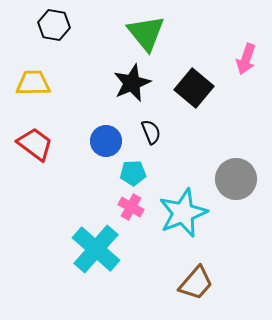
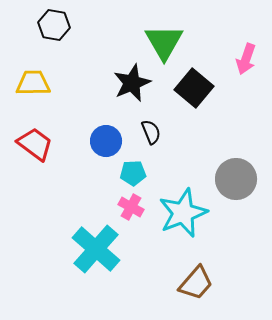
green triangle: moved 18 px right, 9 px down; rotated 9 degrees clockwise
